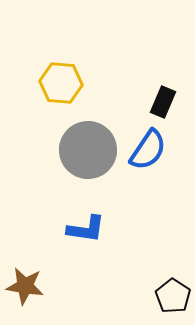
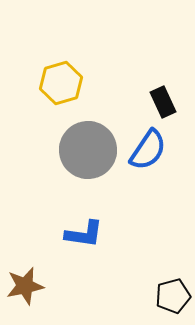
yellow hexagon: rotated 21 degrees counterclockwise
black rectangle: rotated 48 degrees counterclockwise
blue L-shape: moved 2 px left, 5 px down
brown star: rotated 21 degrees counterclockwise
black pentagon: rotated 24 degrees clockwise
